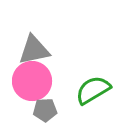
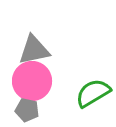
green semicircle: moved 3 px down
gray pentagon: moved 18 px left; rotated 15 degrees clockwise
